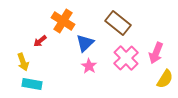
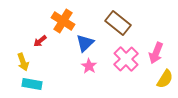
pink cross: moved 1 px down
